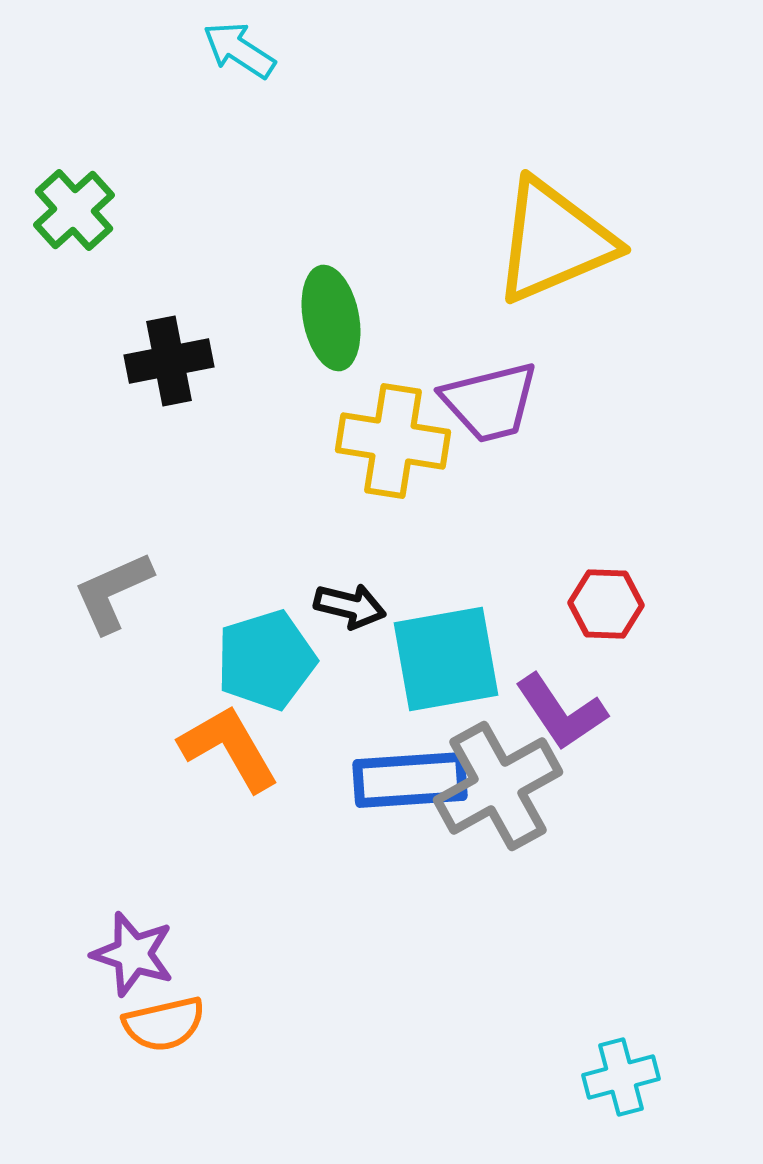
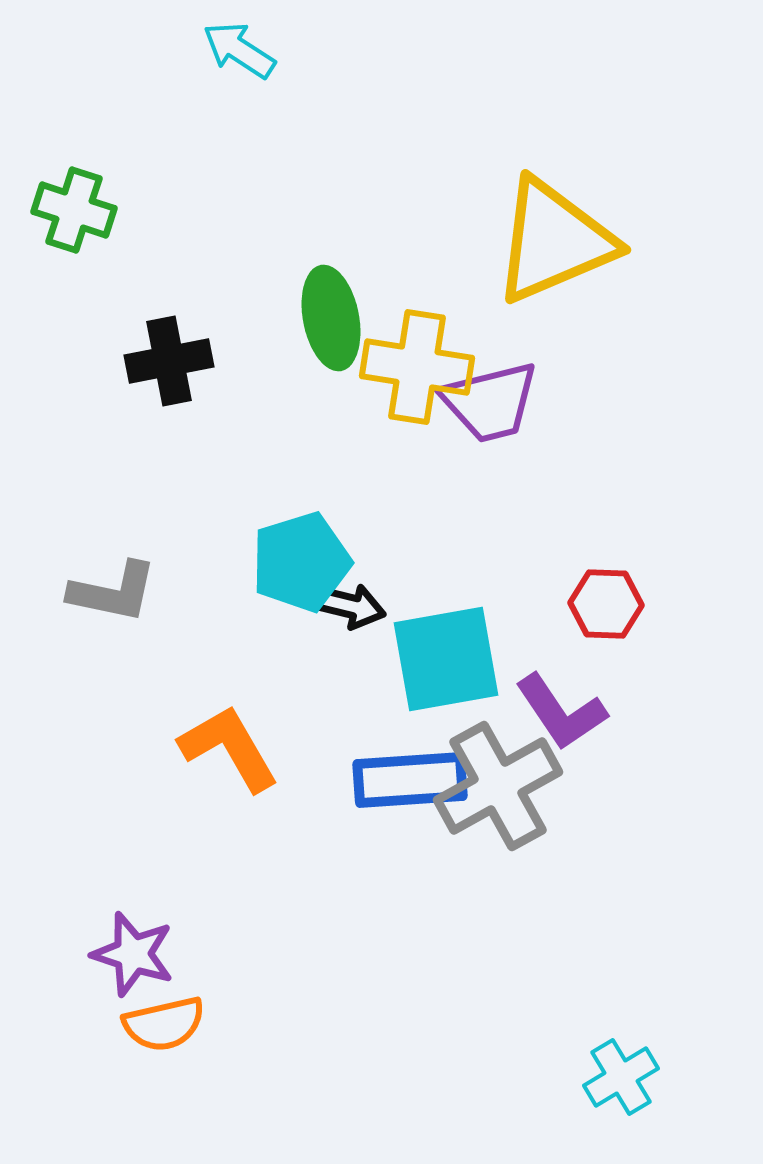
green cross: rotated 30 degrees counterclockwise
yellow cross: moved 24 px right, 74 px up
gray L-shape: rotated 144 degrees counterclockwise
cyan pentagon: moved 35 px right, 98 px up
cyan cross: rotated 16 degrees counterclockwise
